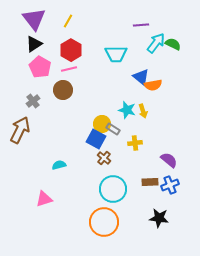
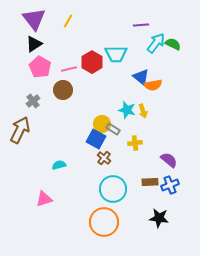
red hexagon: moved 21 px right, 12 px down
